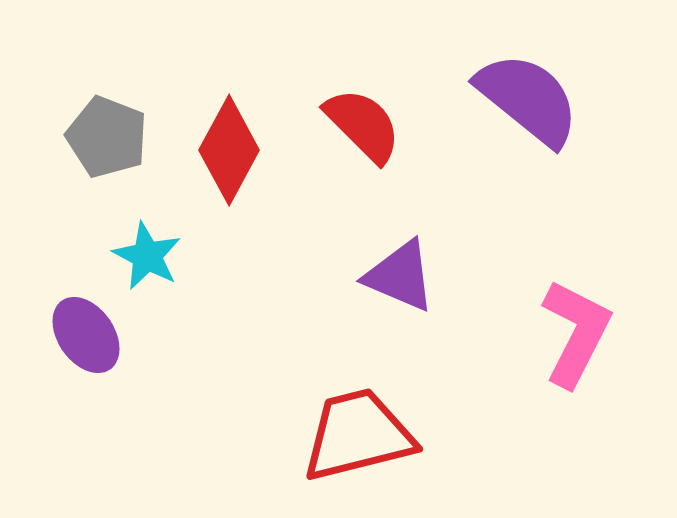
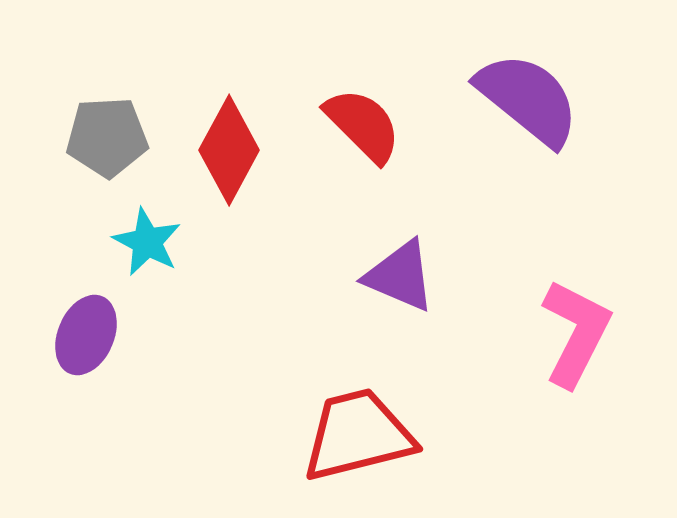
gray pentagon: rotated 24 degrees counterclockwise
cyan star: moved 14 px up
purple ellipse: rotated 58 degrees clockwise
